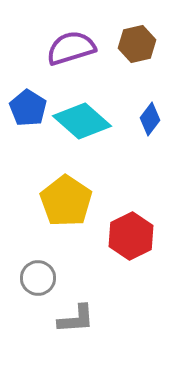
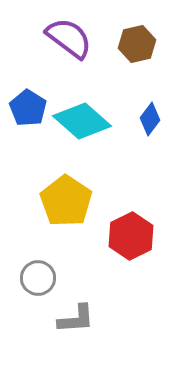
purple semicircle: moved 2 px left, 10 px up; rotated 54 degrees clockwise
